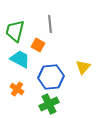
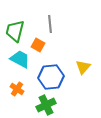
green cross: moved 3 px left, 1 px down
